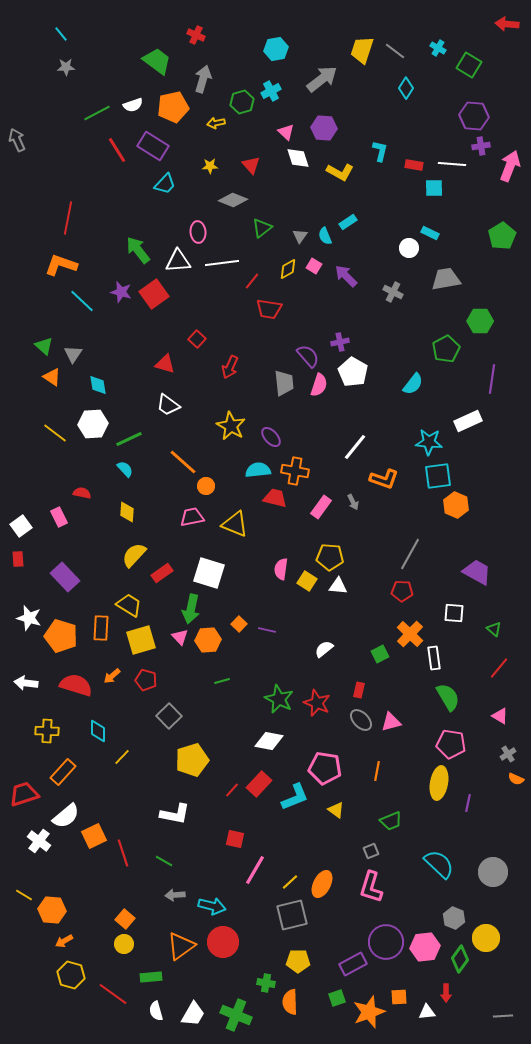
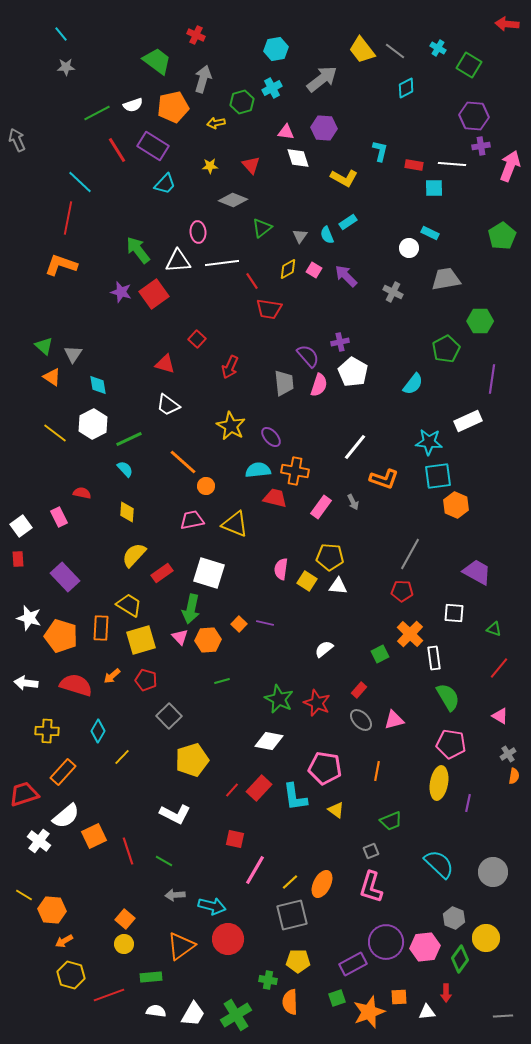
yellow trapezoid at (362, 50): rotated 56 degrees counterclockwise
cyan diamond at (406, 88): rotated 30 degrees clockwise
cyan cross at (271, 91): moved 1 px right, 3 px up
pink triangle at (286, 132): rotated 36 degrees counterclockwise
yellow L-shape at (340, 172): moved 4 px right, 6 px down
cyan semicircle at (325, 236): moved 2 px right, 1 px up
pink square at (314, 266): moved 4 px down
red line at (252, 281): rotated 72 degrees counterclockwise
cyan line at (82, 301): moved 2 px left, 119 px up
white hexagon at (93, 424): rotated 24 degrees counterclockwise
pink trapezoid at (192, 517): moved 3 px down
green triangle at (494, 629): rotated 21 degrees counterclockwise
purple line at (267, 630): moved 2 px left, 7 px up
red rectangle at (359, 690): rotated 28 degrees clockwise
pink triangle at (391, 722): moved 3 px right, 2 px up
cyan diamond at (98, 731): rotated 30 degrees clockwise
orange semicircle at (516, 779): moved 2 px left, 3 px up; rotated 105 degrees counterclockwise
red rectangle at (259, 784): moved 4 px down
cyan L-shape at (295, 797): rotated 104 degrees clockwise
white L-shape at (175, 814): rotated 16 degrees clockwise
red line at (123, 853): moved 5 px right, 2 px up
red circle at (223, 942): moved 5 px right, 3 px up
green cross at (266, 983): moved 2 px right, 3 px up
red line at (113, 994): moved 4 px left, 1 px down; rotated 56 degrees counterclockwise
white semicircle at (156, 1011): rotated 114 degrees clockwise
green cross at (236, 1015): rotated 36 degrees clockwise
